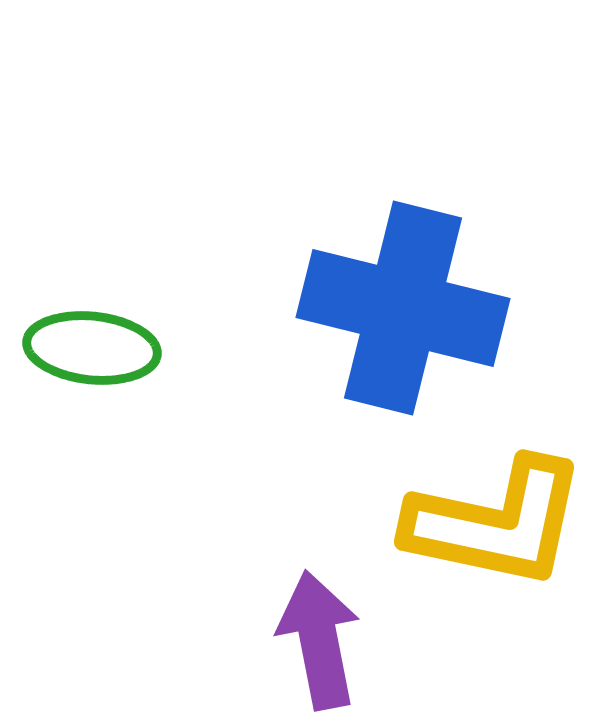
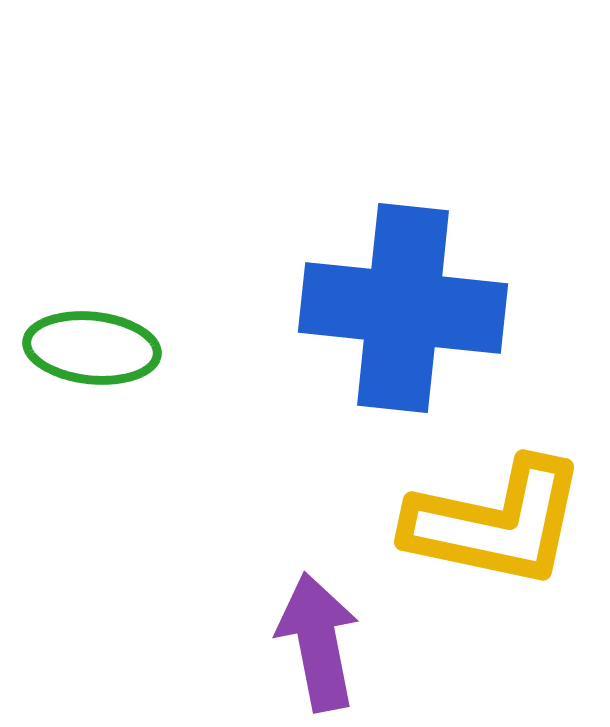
blue cross: rotated 8 degrees counterclockwise
purple arrow: moved 1 px left, 2 px down
